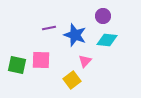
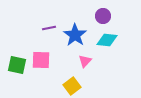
blue star: rotated 15 degrees clockwise
yellow square: moved 6 px down
